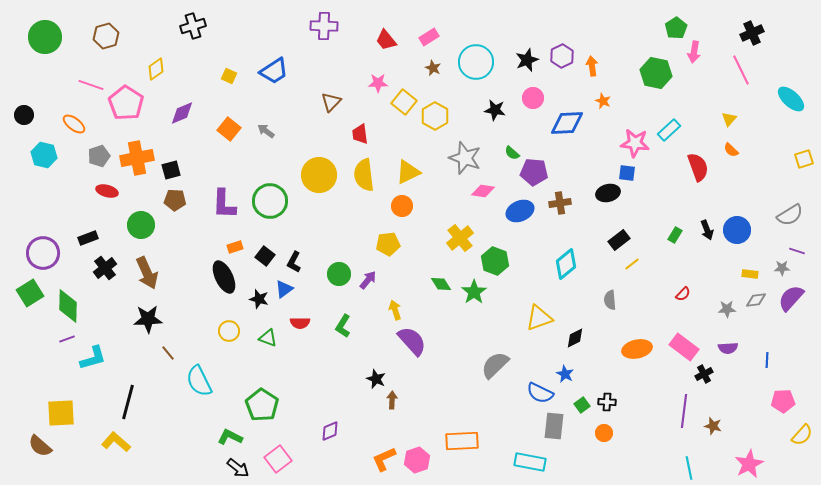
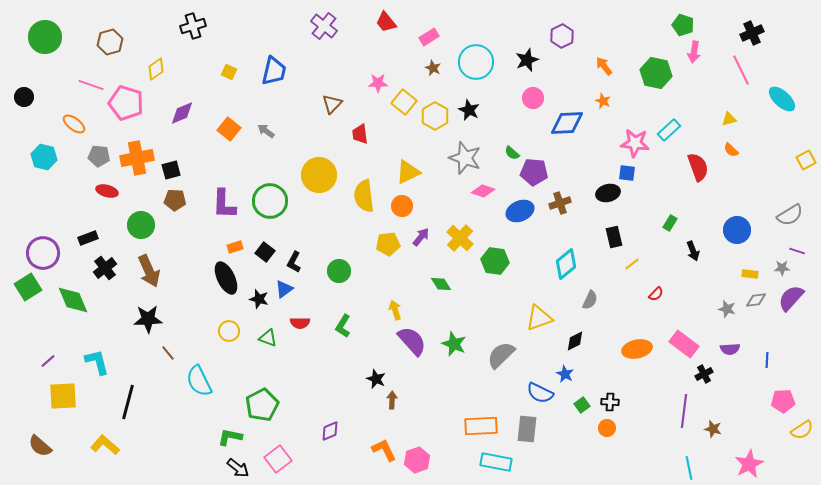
purple cross at (324, 26): rotated 36 degrees clockwise
green pentagon at (676, 28): moved 7 px right, 3 px up; rotated 20 degrees counterclockwise
brown hexagon at (106, 36): moved 4 px right, 6 px down
red trapezoid at (386, 40): moved 18 px up
purple hexagon at (562, 56): moved 20 px up
orange arrow at (592, 66): moved 12 px right; rotated 30 degrees counterclockwise
blue trapezoid at (274, 71): rotated 44 degrees counterclockwise
yellow square at (229, 76): moved 4 px up
cyan ellipse at (791, 99): moved 9 px left
brown triangle at (331, 102): moved 1 px right, 2 px down
pink pentagon at (126, 103): rotated 16 degrees counterclockwise
black star at (495, 110): moved 26 px left; rotated 15 degrees clockwise
black circle at (24, 115): moved 18 px up
yellow triangle at (729, 119): rotated 35 degrees clockwise
cyan hexagon at (44, 155): moved 2 px down
gray pentagon at (99, 156): rotated 25 degrees clockwise
yellow square at (804, 159): moved 2 px right, 1 px down; rotated 12 degrees counterclockwise
yellow semicircle at (364, 175): moved 21 px down
pink diamond at (483, 191): rotated 10 degrees clockwise
brown cross at (560, 203): rotated 10 degrees counterclockwise
black arrow at (707, 230): moved 14 px left, 21 px down
green rectangle at (675, 235): moved 5 px left, 12 px up
yellow cross at (460, 238): rotated 8 degrees counterclockwise
black rectangle at (619, 240): moved 5 px left, 3 px up; rotated 65 degrees counterclockwise
black square at (265, 256): moved 4 px up
green hexagon at (495, 261): rotated 12 degrees counterclockwise
brown arrow at (147, 273): moved 2 px right, 2 px up
green circle at (339, 274): moved 3 px up
black ellipse at (224, 277): moved 2 px right, 1 px down
purple arrow at (368, 280): moved 53 px right, 43 px up
green star at (474, 292): moved 20 px left, 52 px down; rotated 15 degrees counterclockwise
green square at (30, 293): moved 2 px left, 6 px up
red semicircle at (683, 294): moved 27 px left
gray semicircle at (610, 300): moved 20 px left; rotated 150 degrees counterclockwise
green diamond at (68, 306): moved 5 px right, 6 px up; rotated 24 degrees counterclockwise
gray star at (727, 309): rotated 18 degrees clockwise
black diamond at (575, 338): moved 3 px down
purple line at (67, 339): moved 19 px left, 22 px down; rotated 21 degrees counterclockwise
pink rectangle at (684, 347): moved 3 px up
purple semicircle at (728, 348): moved 2 px right, 1 px down
cyan L-shape at (93, 358): moved 4 px right, 4 px down; rotated 88 degrees counterclockwise
gray semicircle at (495, 365): moved 6 px right, 10 px up
black cross at (607, 402): moved 3 px right
green pentagon at (262, 405): rotated 12 degrees clockwise
yellow square at (61, 413): moved 2 px right, 17 px up
gray rectangle at (554, 426): moved 27 px left, 3 px down
brown star at (713, 426): moved 3 px down
orange circle at (604, 433): moved 3 px right, 5 px up
yellow semicircle at (802, 435): moved 5 px up; rotated 15 degrees clockwise
green L-shape at (230, 437): rotated 15 degrees counterclockwise
orange rectangle at (462, 441): moved 19 px right, 15 px up
yellow L-shape at (116, 442): moved 11 px left, 3 px down
orange L-shape at (384, 459): moved 9 px up; rotated 88 degrees clockwise
cyan rectangle at (530, 462): moved 34 px left
